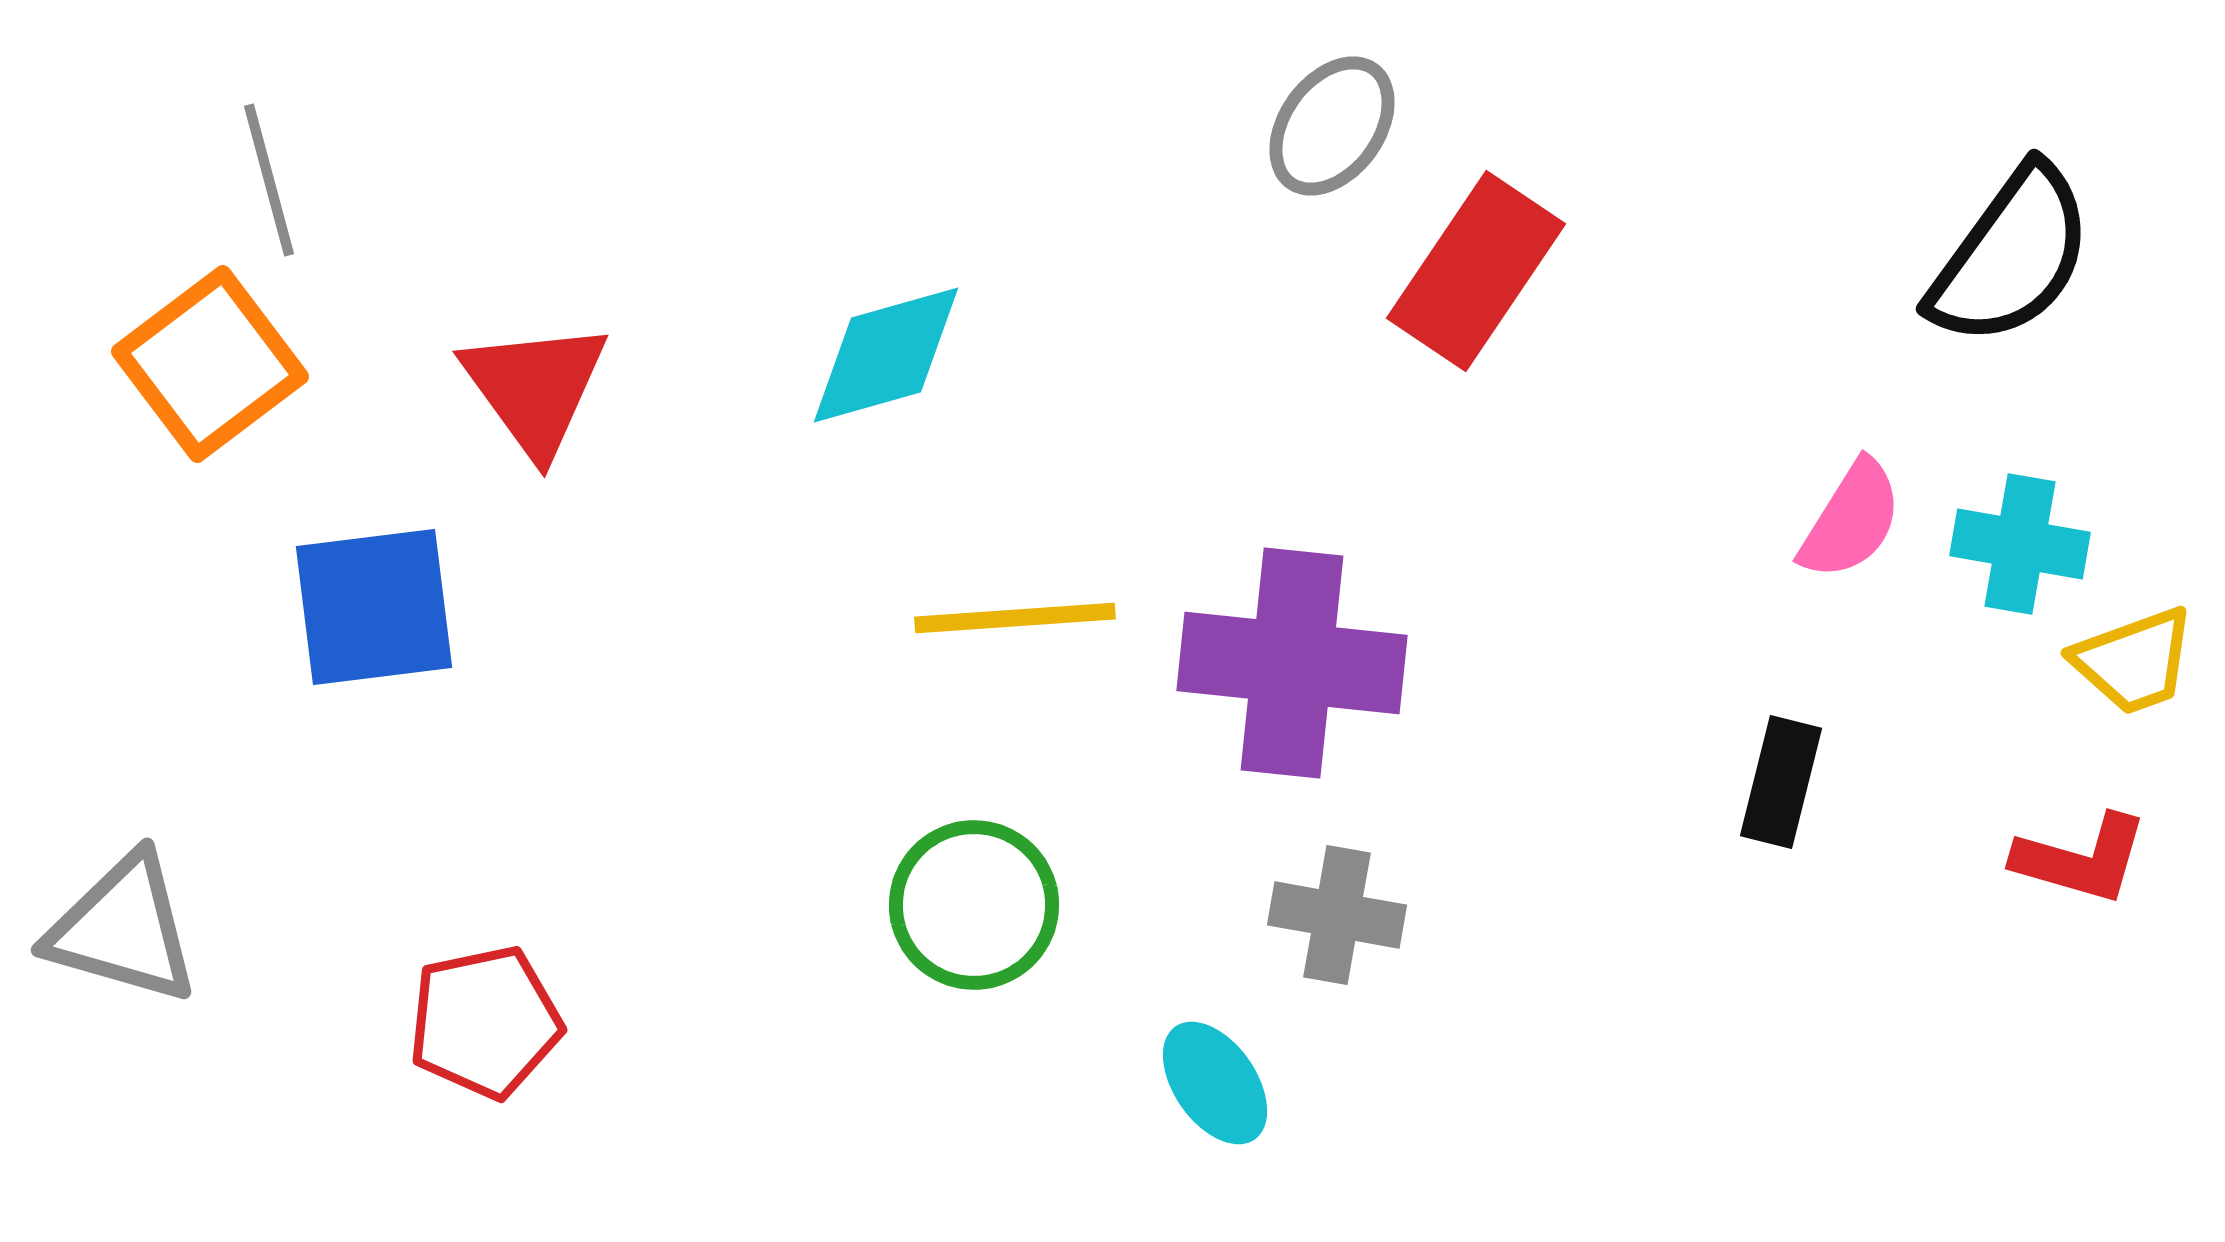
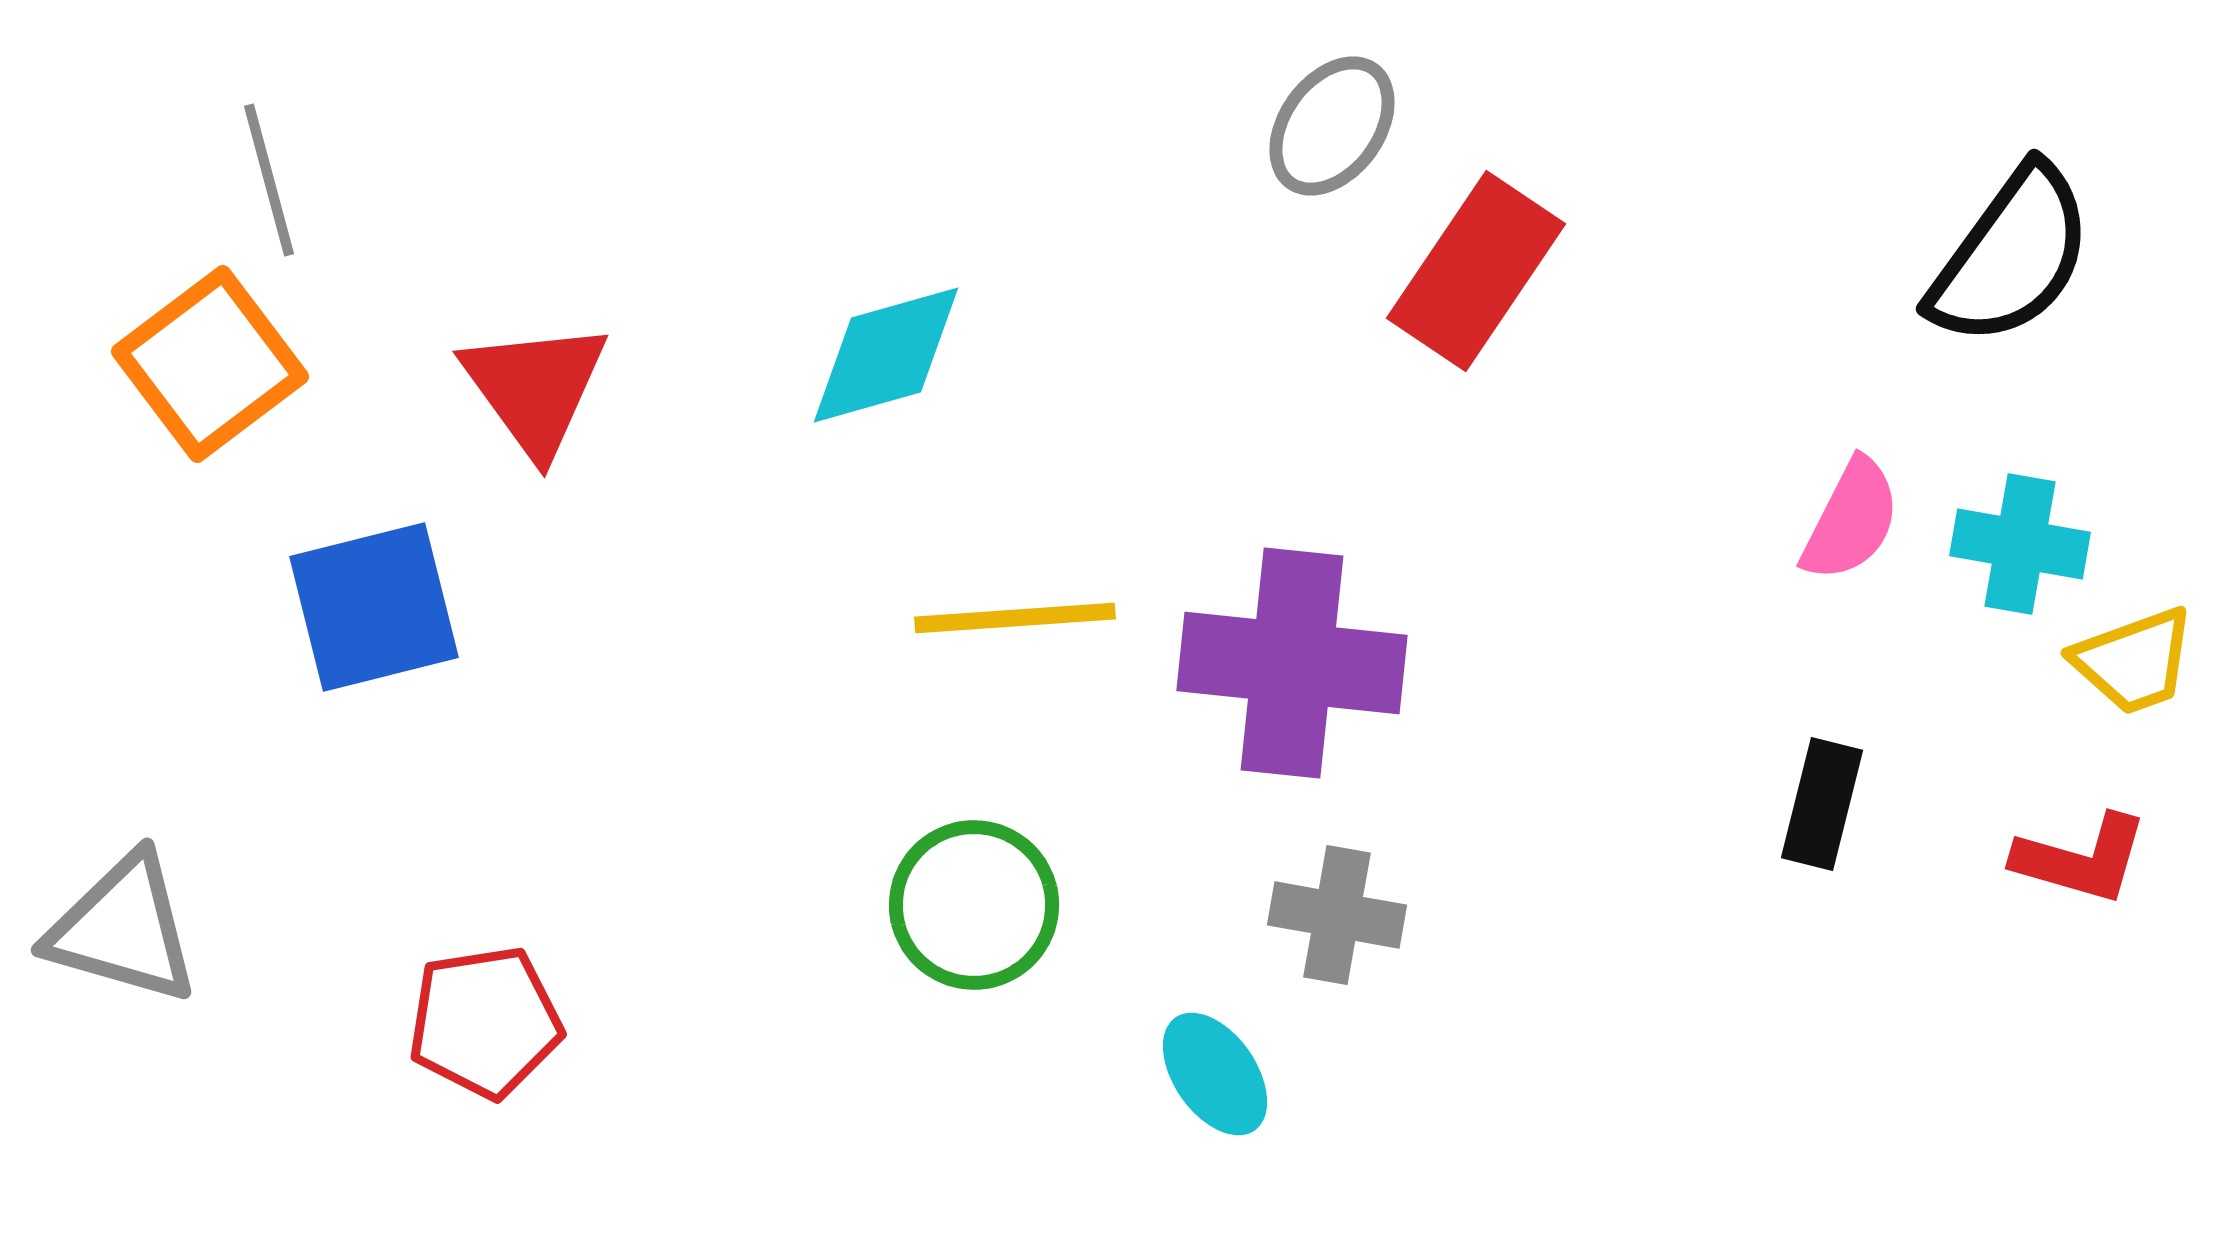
pink semicircle: rotated 5 degrees counterclockwise
blue square: rotated 7 degrees counterclockwise
black rectangle: moved 41 px right, 22 px down
red pentagon: rotated 3 degrees clockwise
cyan ellipse: moved 9 px up
